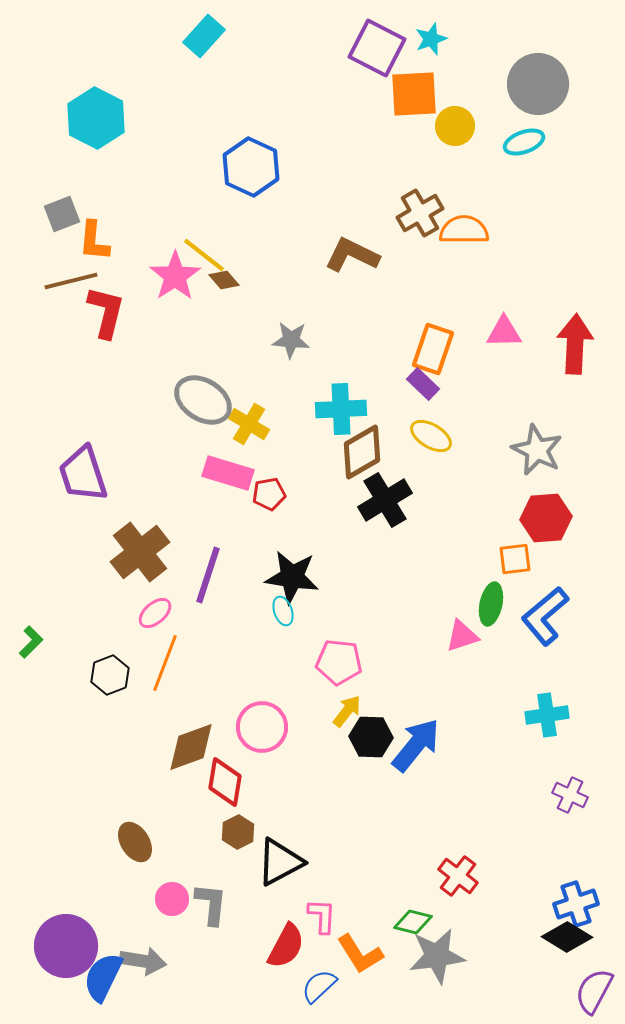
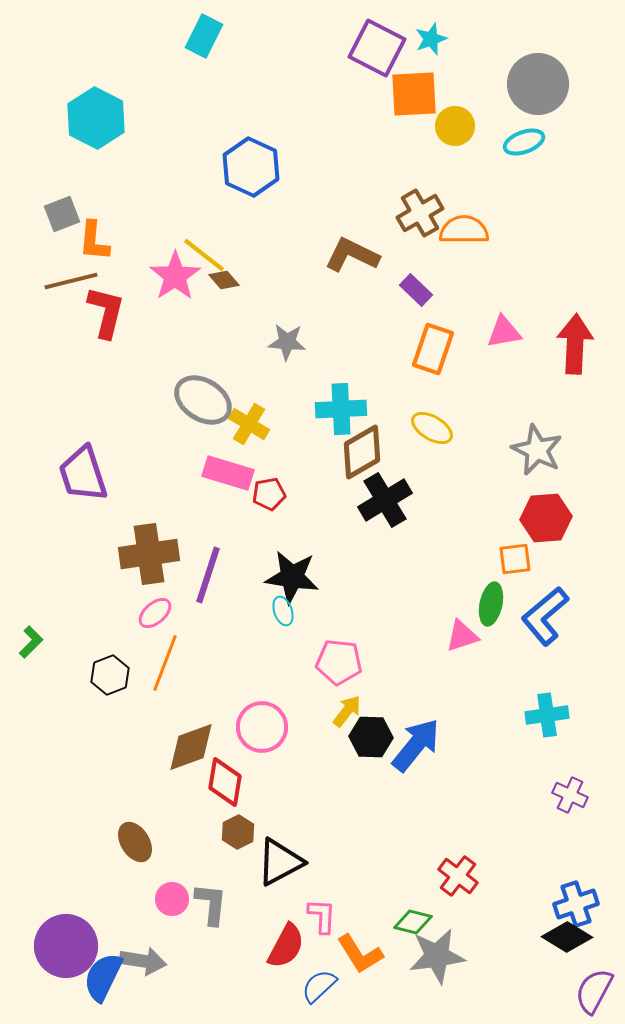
cyan rectangle at (204, 36): rotated 15 degrees counterclockwise
pink triangle at (504, 332): rotated 9 degrees counterclockwise
gray star at (291, 340): moved 4 px left, 2 px down
purple rectangle at (423, 384): moved 7 px left, 94 px up
yellow ellipse at (431, 436): moved 1 px right, 8 px up
brown cross at (140, 552): moved 9 px right, 2 px down; rotated 30 degrees clockwise
